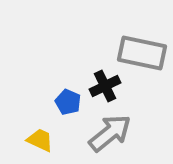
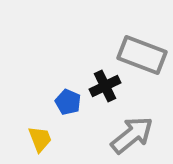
gray rectangle: moved 2 px down; rotated 9 degrees clockwise
gray arrow: moved 22 px right, 2 px down
yellow trapezoid: moved 1 px up; rotated 44 degrees clockwise
